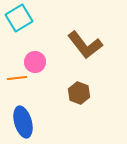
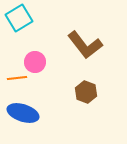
brown hexagon: moved 7 px right, 1 px up
blue ellipse: moved 9 px up; rotated 56 degrees counterclockwise
